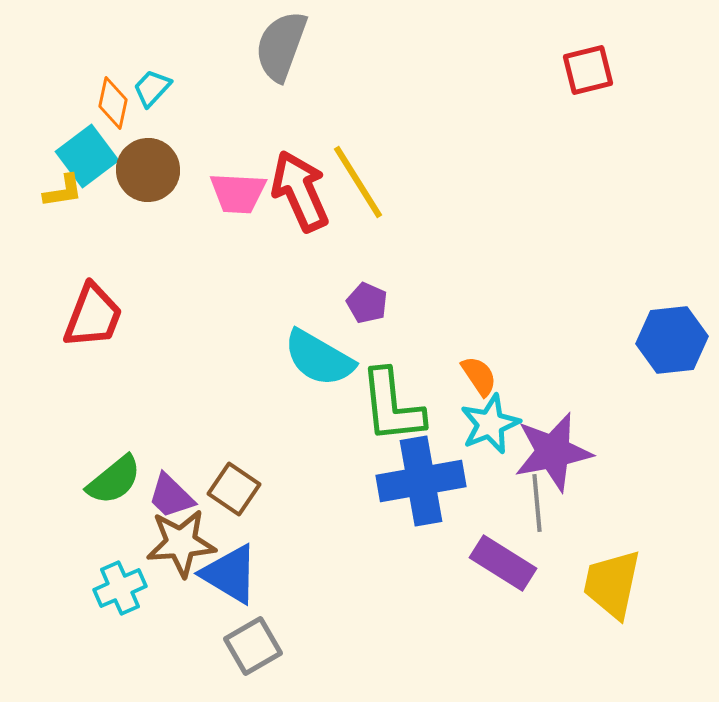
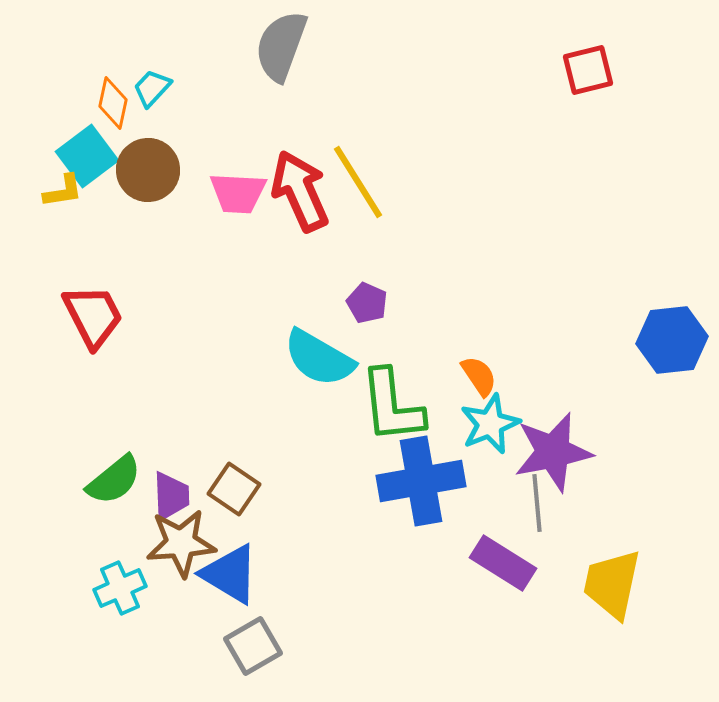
red trapezoid: rotated 48 degrees counterclockwise
purple trapezoid: rotated 136 degrees counterclockwise
